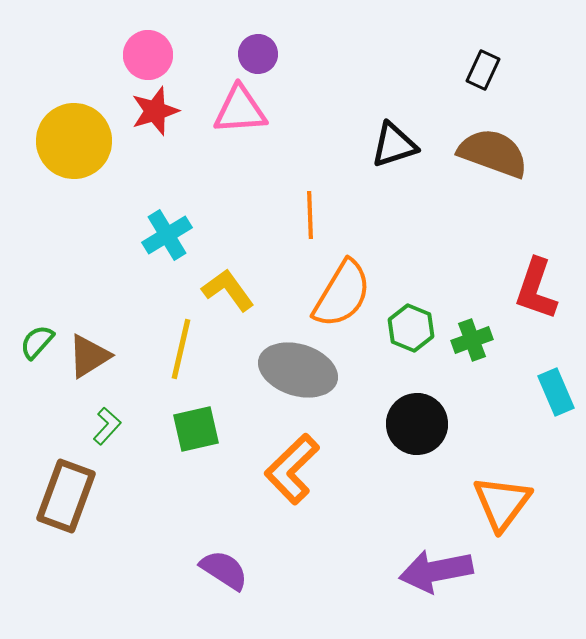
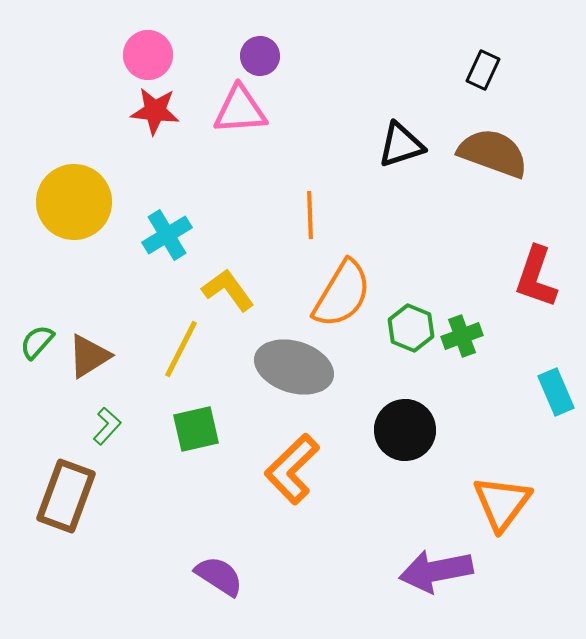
purple circle: moved 2 px right, 2 px down
red star: rotated 24 degrees clockwise
yellow circle: moved 61 px down
black triangle: moved 7 px right
red L-shape: moved 12 px up
green cross: moved 10 px left, 4 px up
yellow line: rotated 14 degrees clockwise
gray ellipse: moved 4 px left, 3 px up
black circle: moved 12 px left, 6 px down
purple semicircle: moved 5 px left, 6 px down
